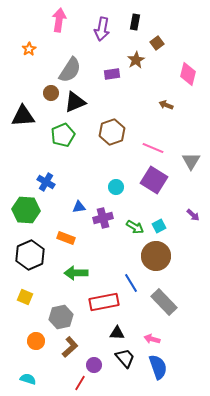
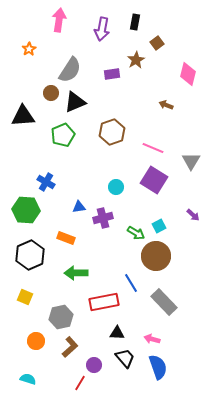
green arrow at (135, 227): moved 1 px right, 6 px down
